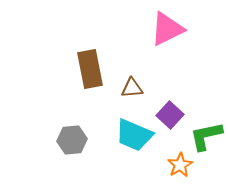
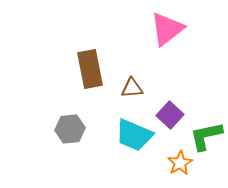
pink triangle: rotated 12 degrees counterclockwise
gray hexagon: moved 2 px left, 11 px up
orange star: moved 2 px up
